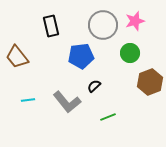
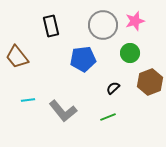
blue pentagon: moved 2 px right, 3 px down
black semicircle: moved 19 px right, 2 px down
gray L-shape: moved 4 px left, 9 px down
